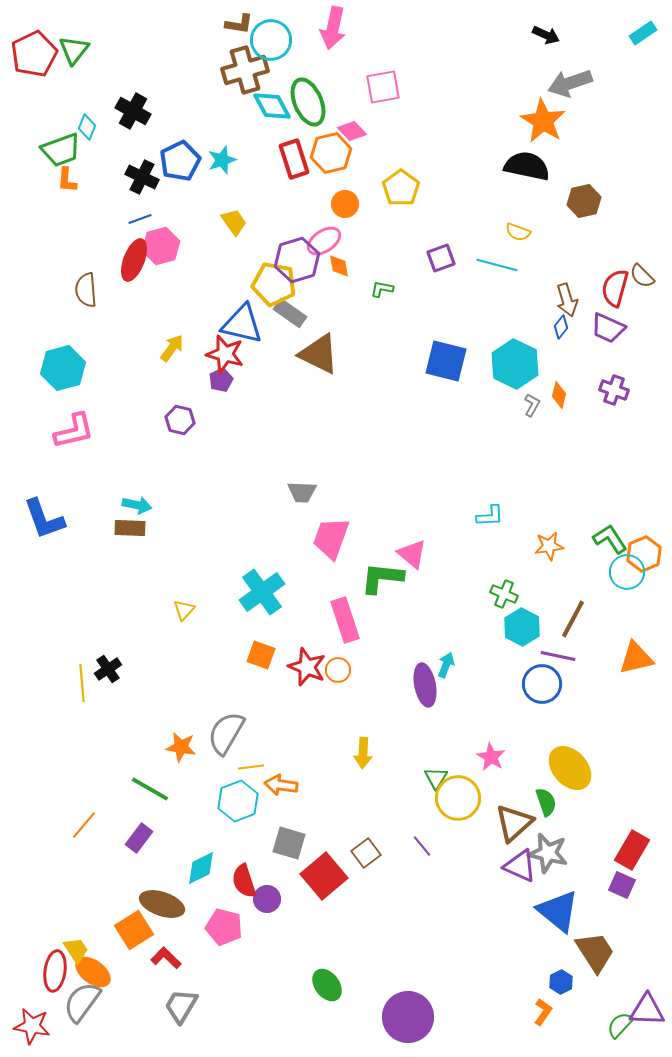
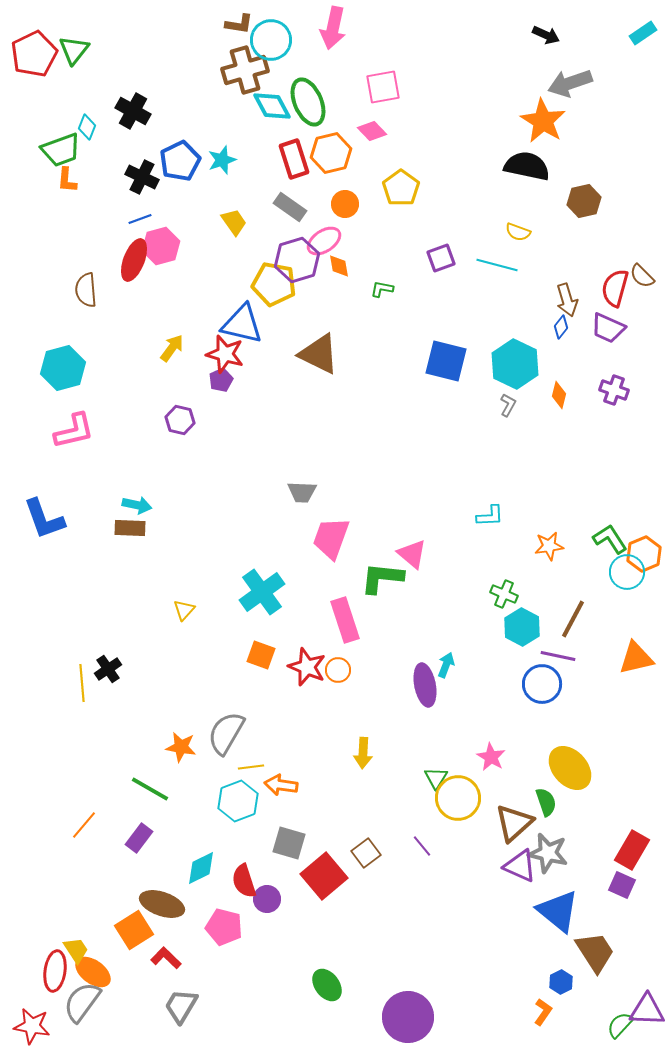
pink diamond at (352, 131): moved 20 px right
gray rectangle at (290, 313): moved 106 px up
gray L-shape at (532, 405): moved 24 px left
